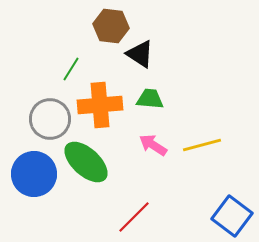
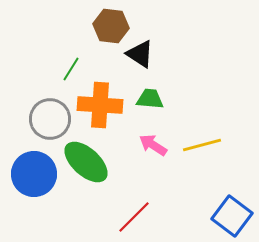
orange cross: rotated 9 degrees clockwise
